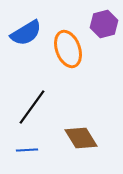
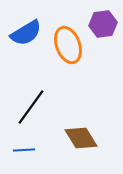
purple hexagon: moved 1 px left; rotated 8 degrees clockwise
orange ellipse: moved 4 px up
black line: moved 1 px left
blue line: moved 3 px left
